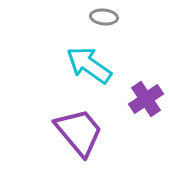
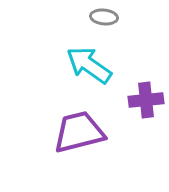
purple cross: moved 1 px down; rotated 28 degrees clockwise
purple trapezoid: rotated 64 degrees counterclockwise
